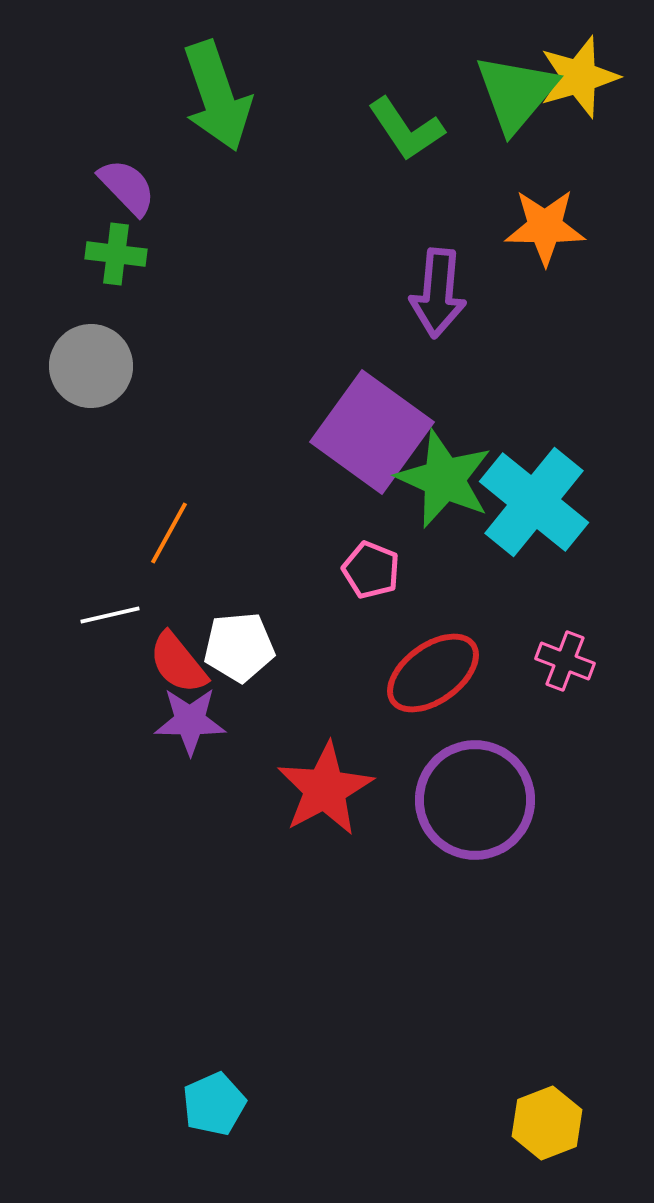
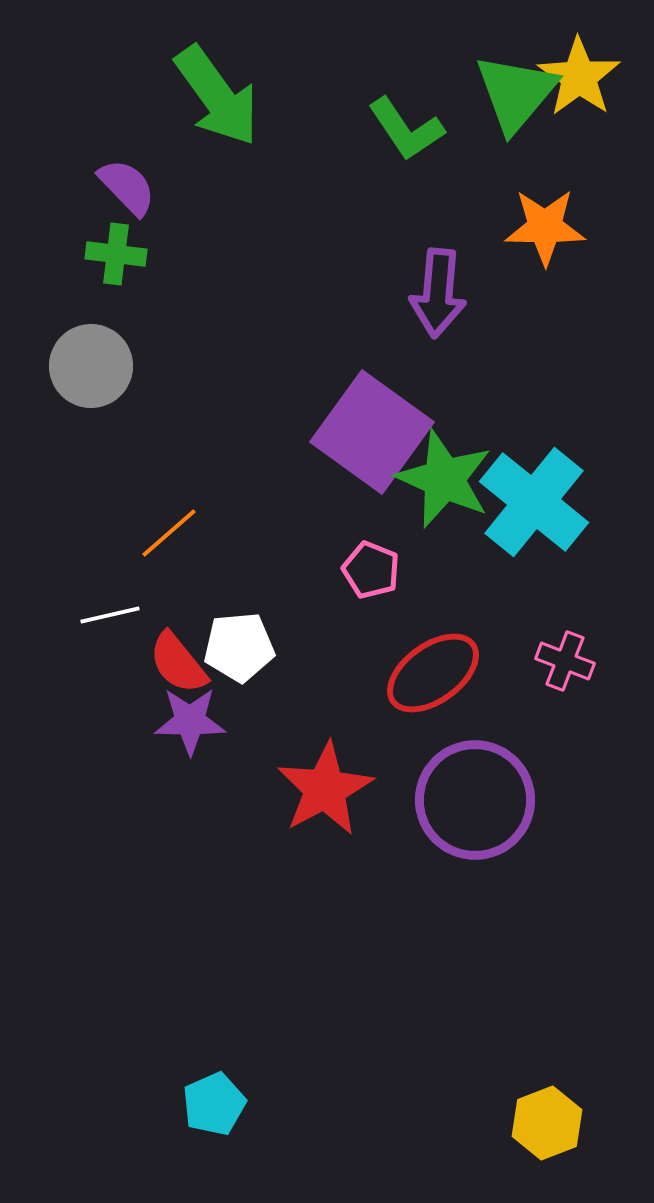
yellow star: rotated 20 degrees counterclockwise
green arrow: rotated 17 degrees counterclockwise
orange line: rotated 20 degrees clockwise
